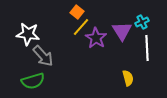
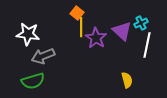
orange square: moved 1 px down
cyan cross: moved 1 px left, 1 px down
yellow line: rotated 42 degrees counterclockwise
purple triangle: rotated 15 degrees counterclockwise
white line: moved 3 px up; rotated 15 degrees clockwise
gray arrow: rotated 110 degrees clockwise
yellow semicircle: moved 1 px left, 2 px down
